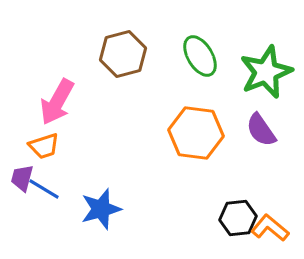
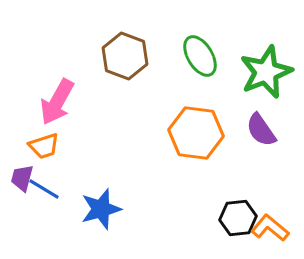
brown hexagon: moved 2 px right, 2 px down; rotated 24 degrees counterclockwise
